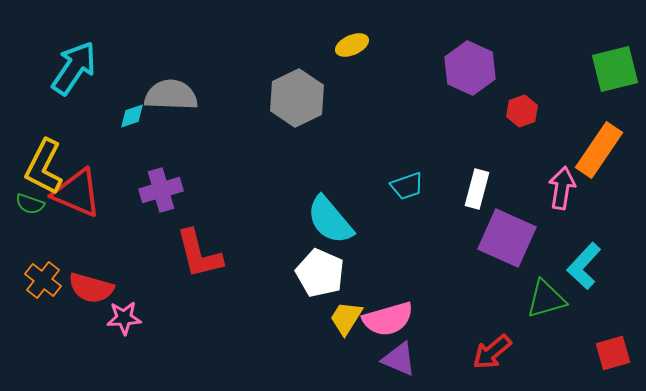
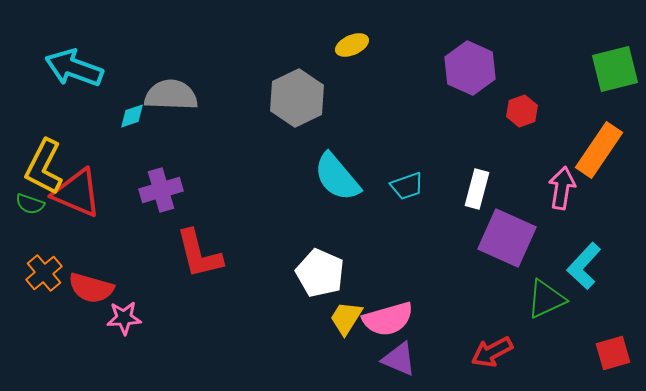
cyan arrow: rotated 104 degrees counterclockwise
cyan semicircle: moved 7 px right, 43 px up
orange cross: moved 1 px right, 7 px up; rotated 12 degrees clockwise
green triangle: rotated 9 degrees counterclockwise
red arrow: rotated 12 degrees clockwise
